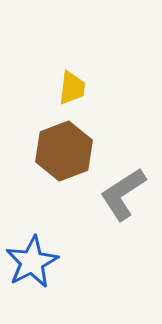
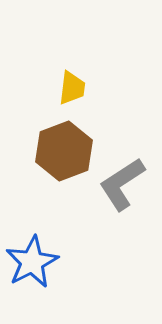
gray L-shape: moved 1 px left, 10 px up
